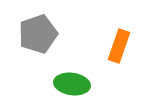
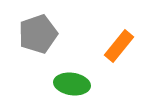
orange rectangle: rotated 20 degrees clockwise
